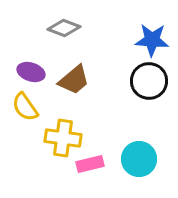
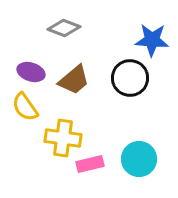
black circle: moved 19 px left, 3 px up
